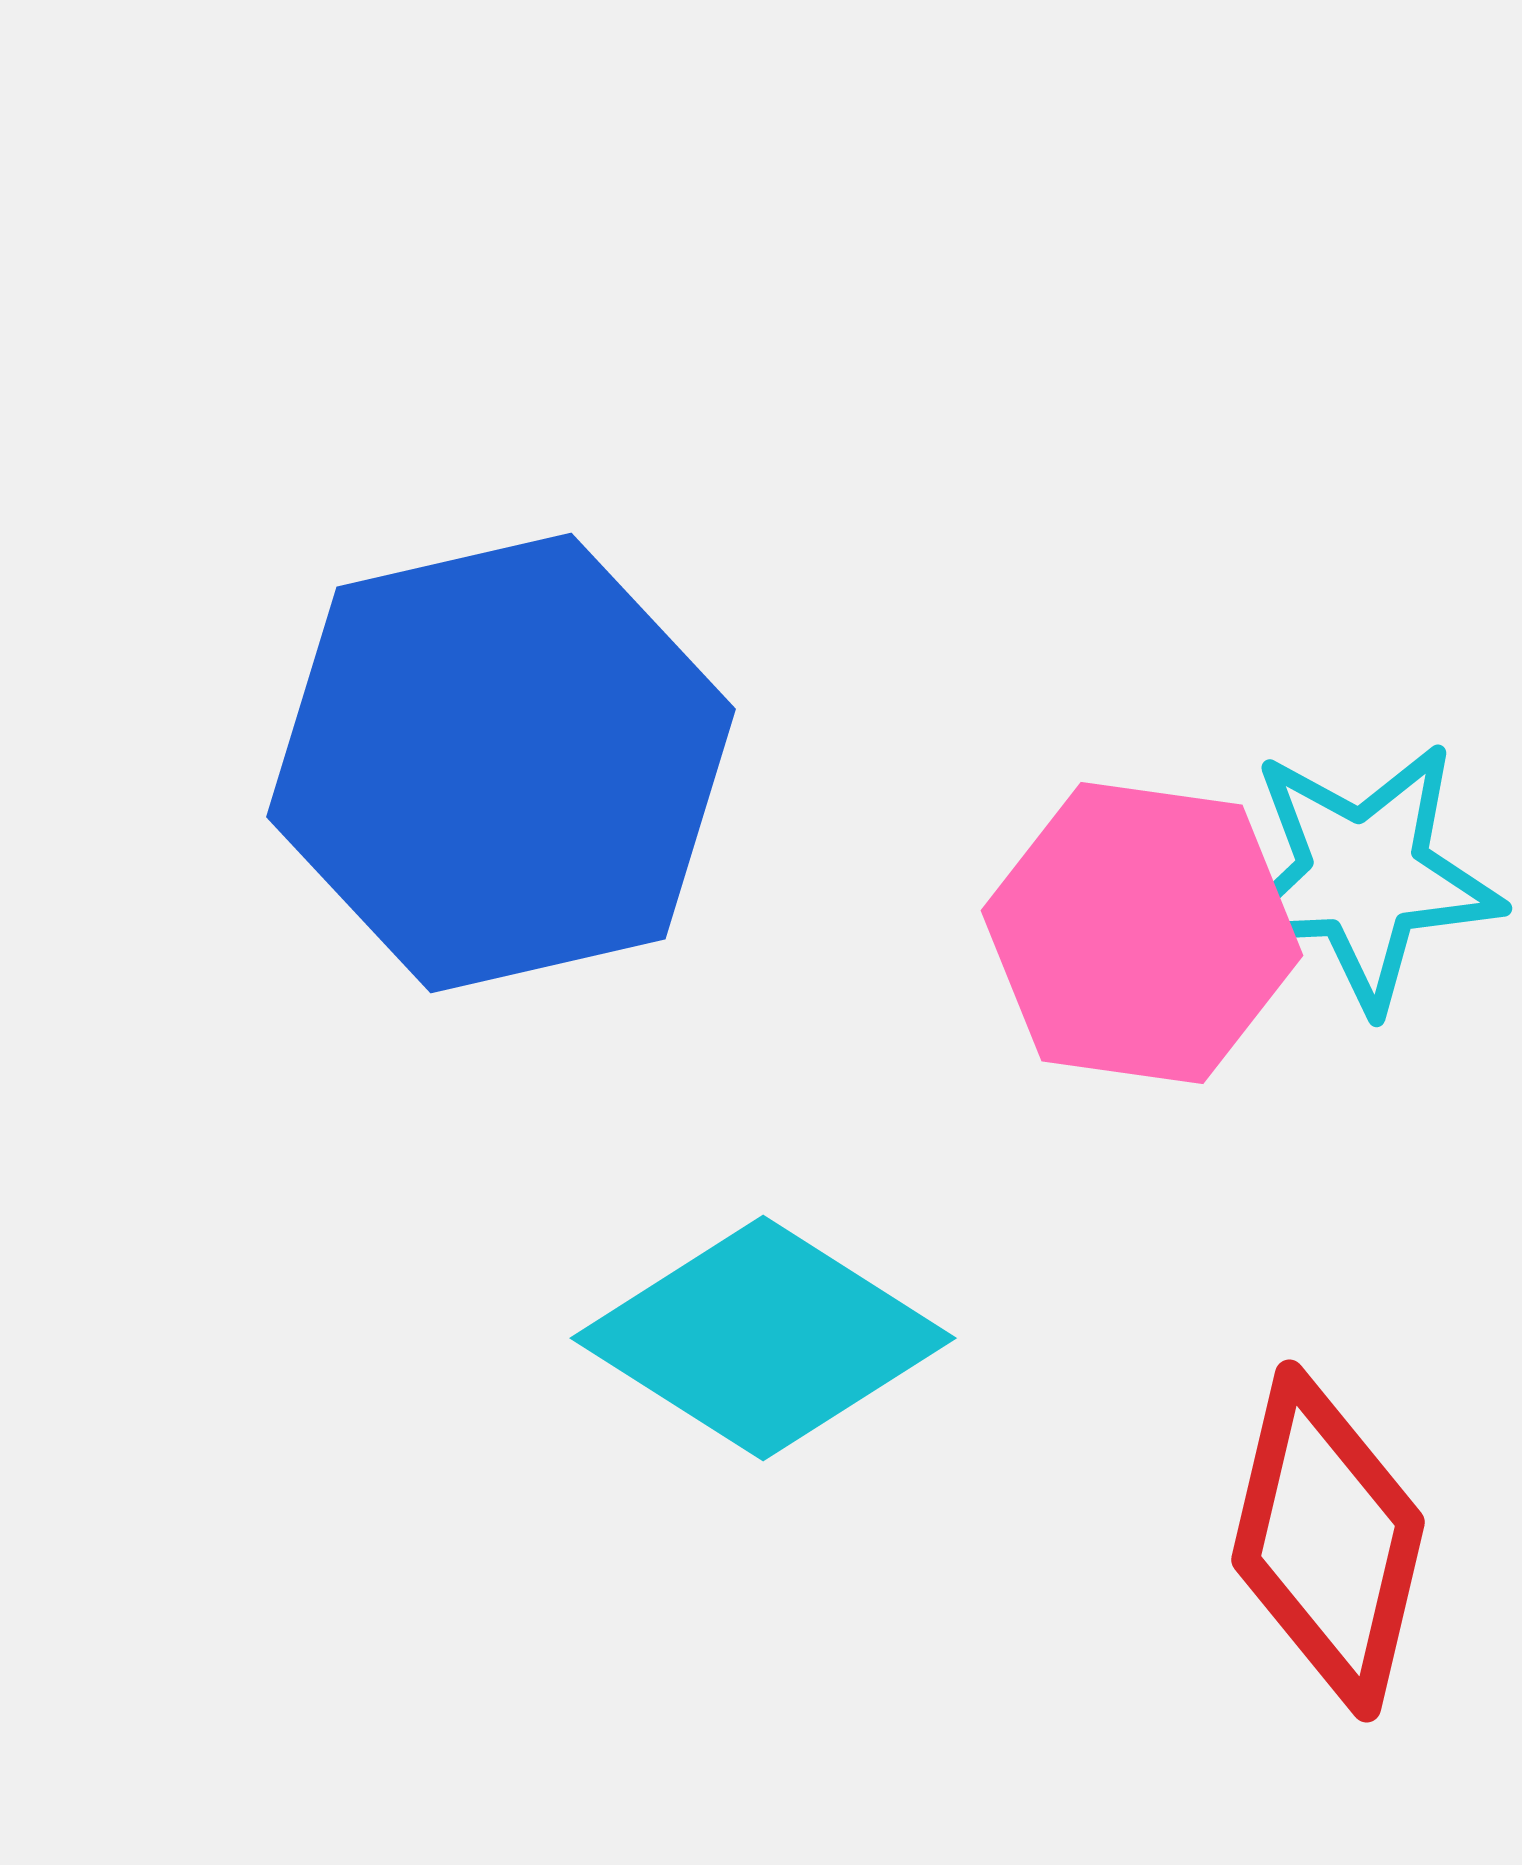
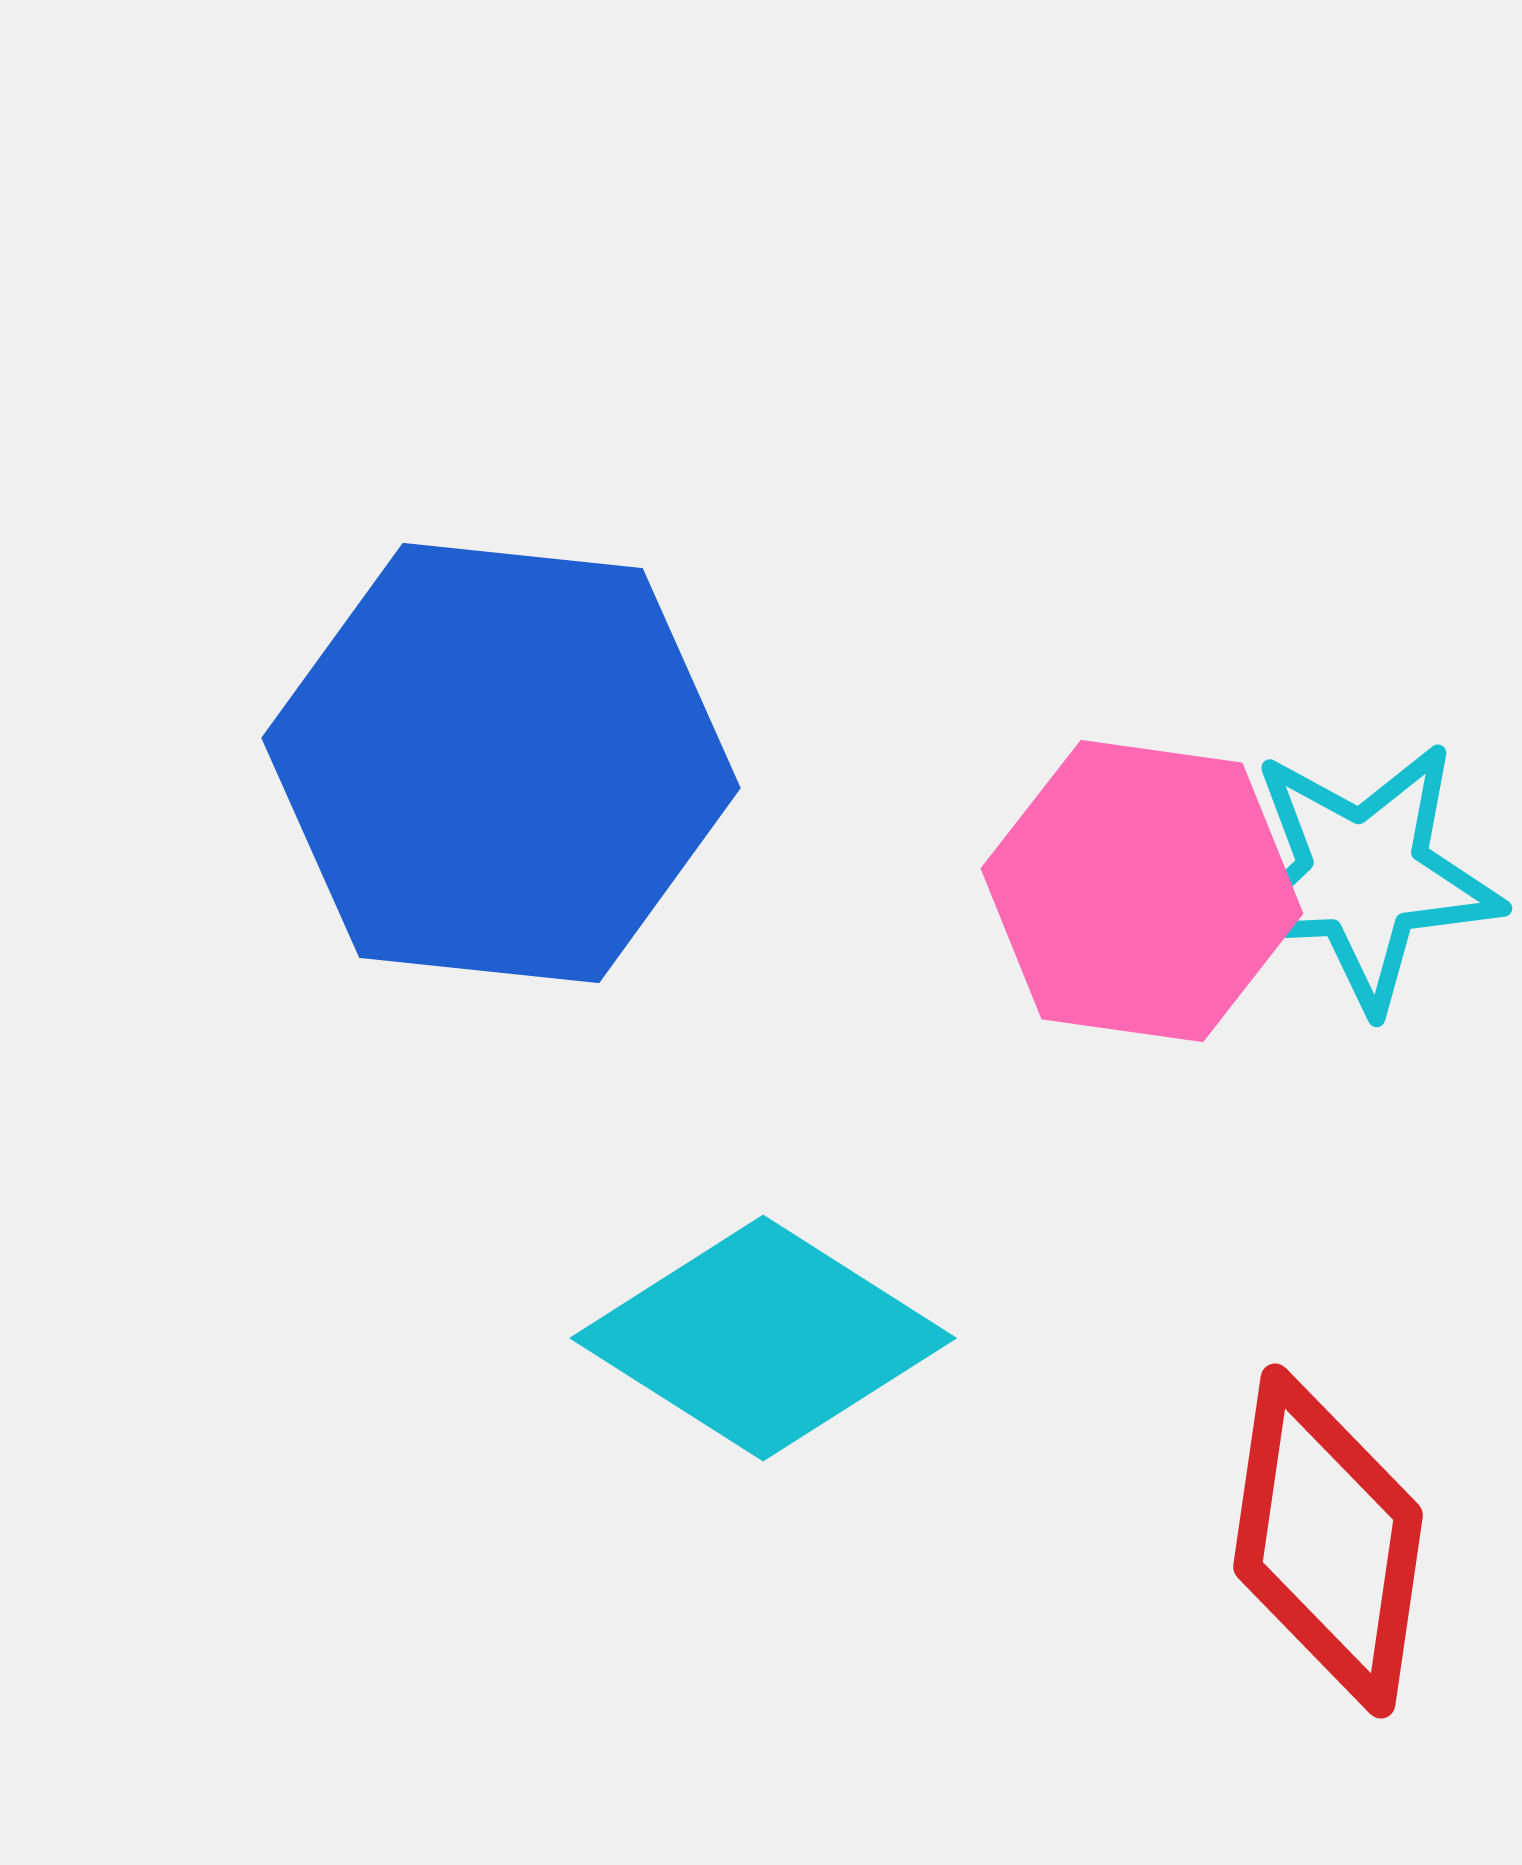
blue hexagon: rotated 19 degrees clockwise
pink hexagon: moved 42 px up
red diamond: rotated 5 degrees counterclockwise
